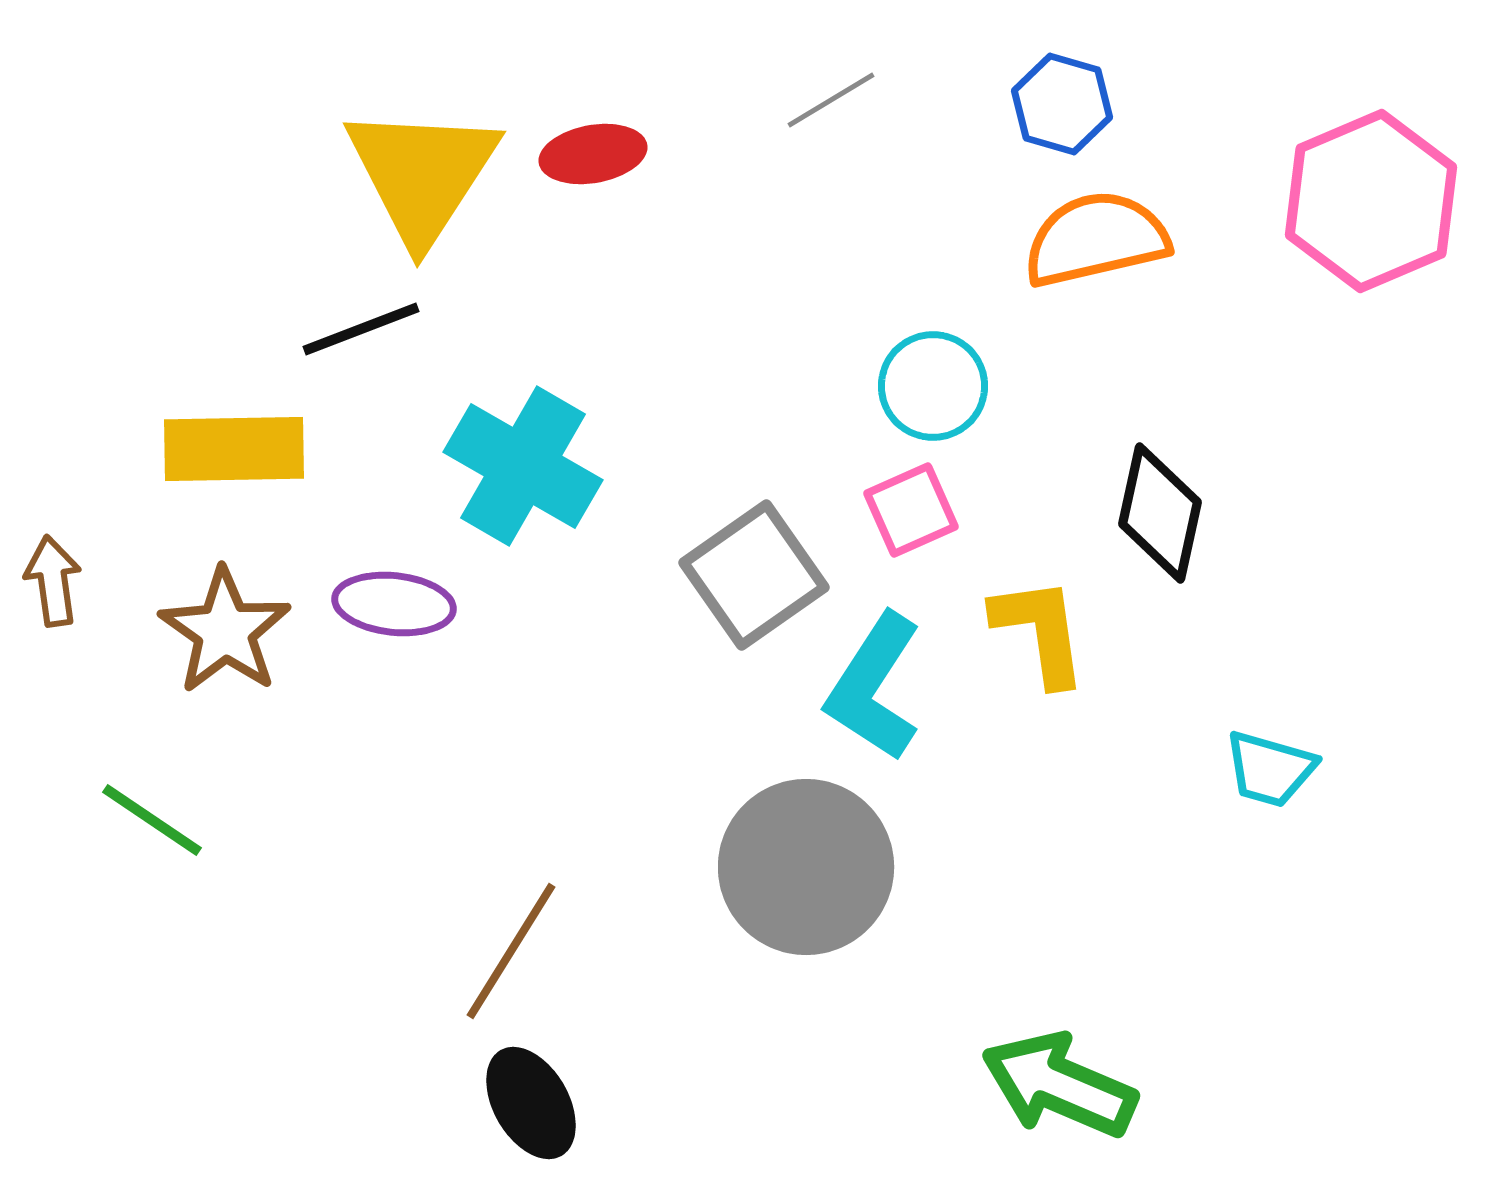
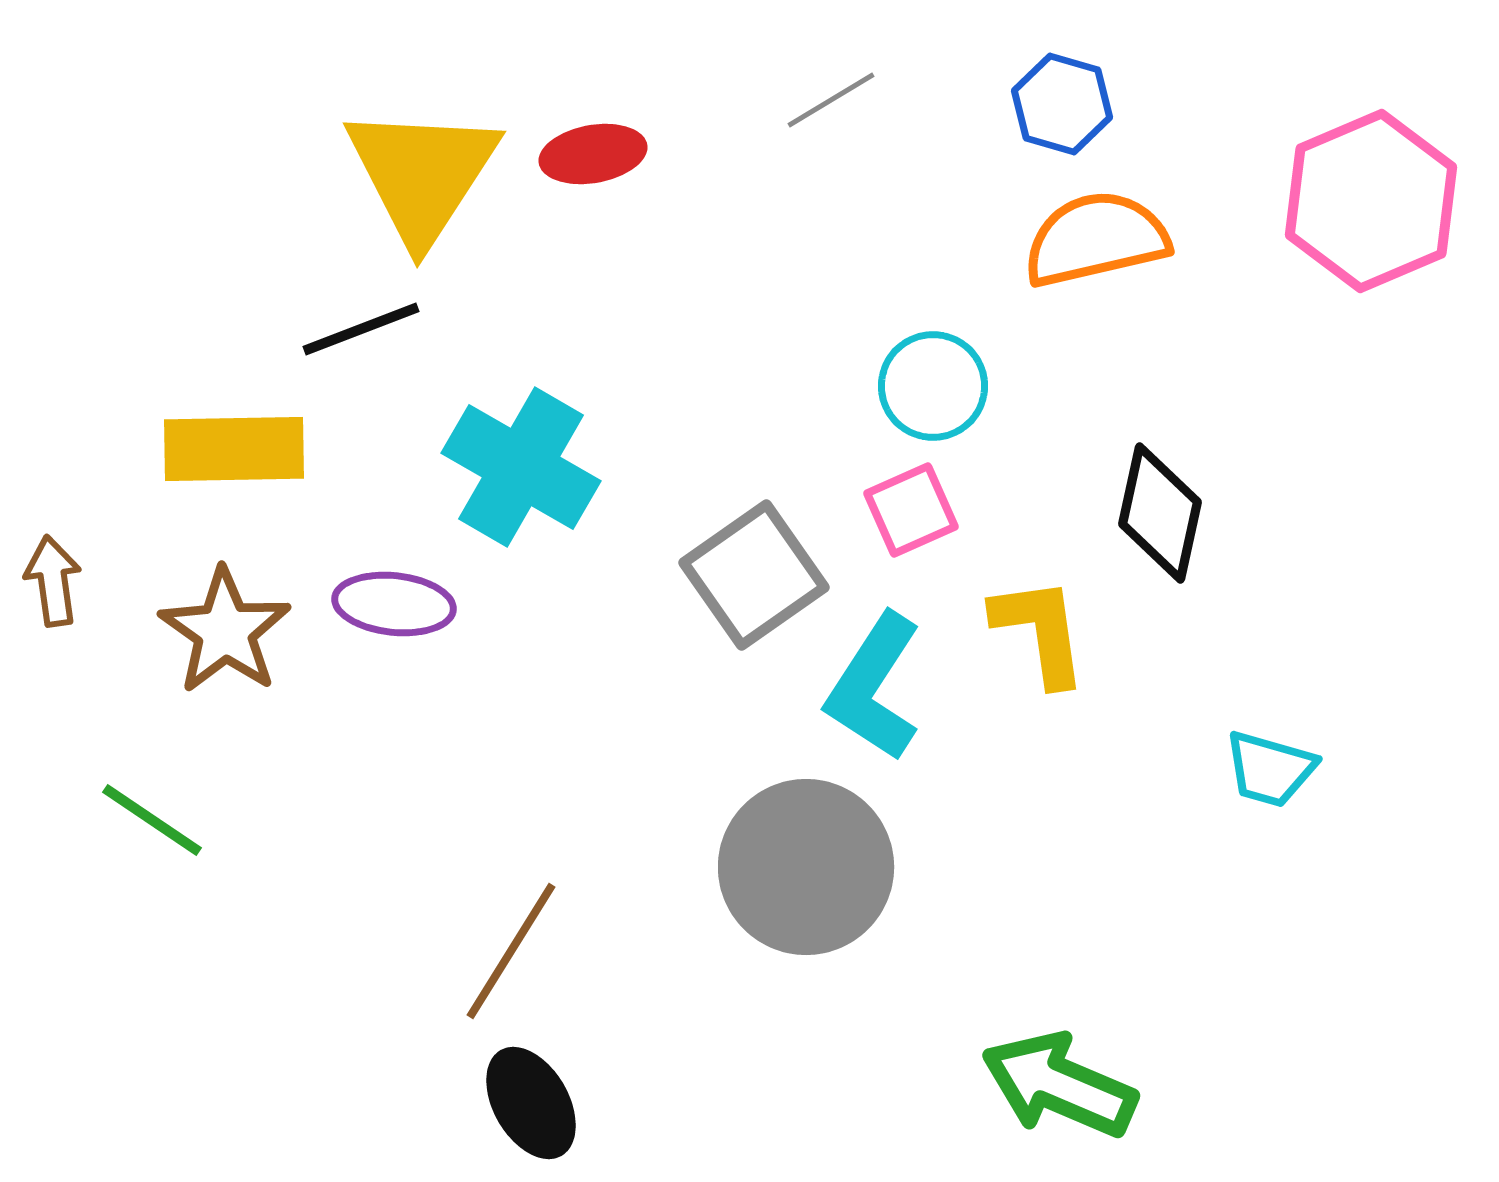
cyan cross: moved 2 px left, 1 px down
